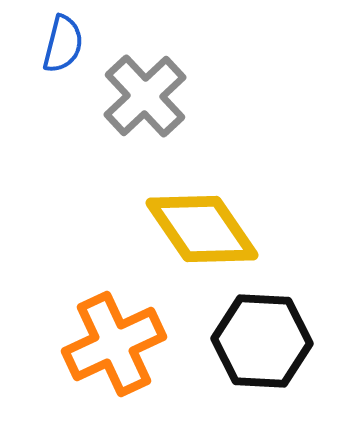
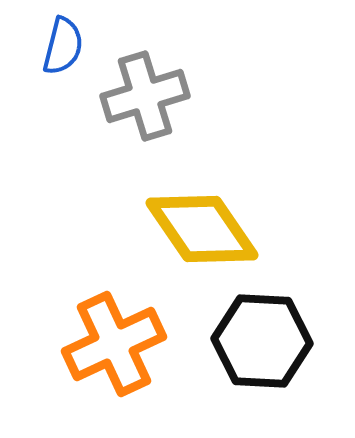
blue semicircle: moved 2 px down
gray cross: rotated 26 degrees clockwise
